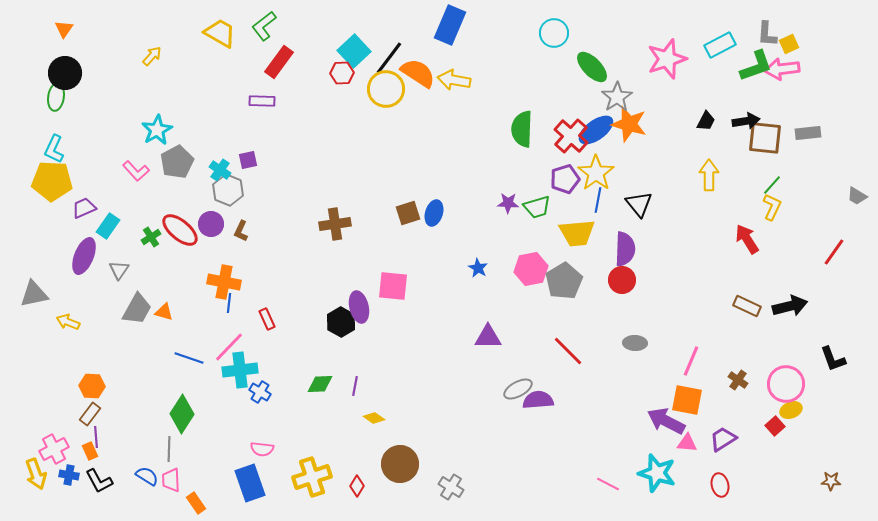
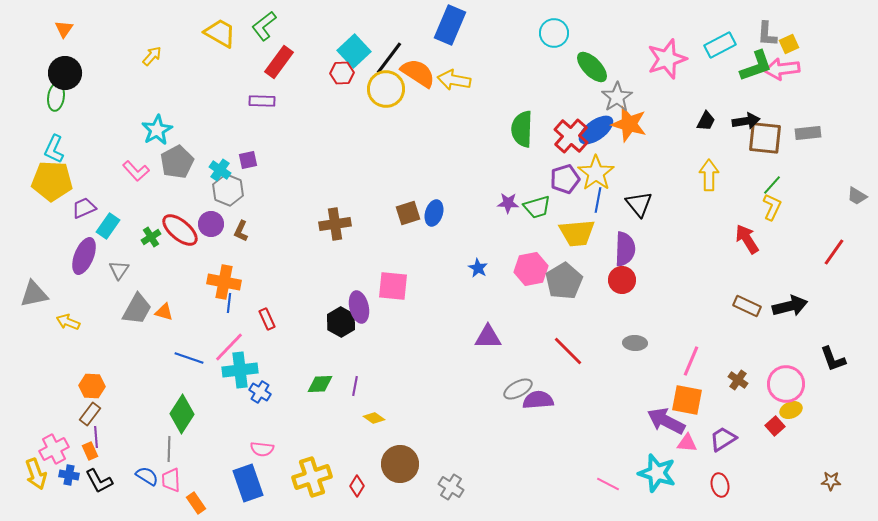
blue rectangle at (250, 483): moved 2 px left
